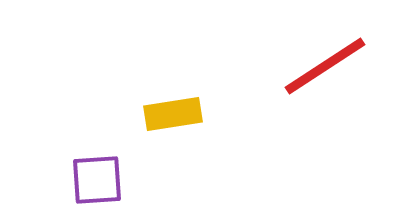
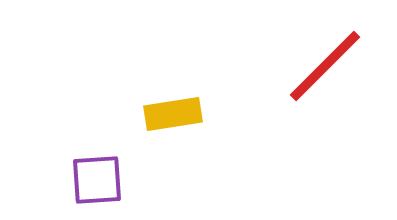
red line: rotated 12 degrees counterclockwise
